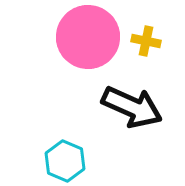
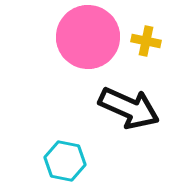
black arrow: moved 3 px left, 1 px down
cyan hexagon: rotated 12 degrees counterclockwise
